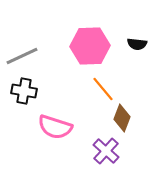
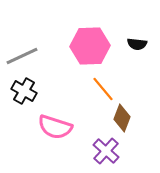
black cross: rotated 20 degrees clockwise
